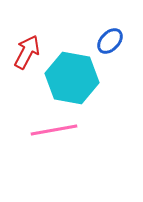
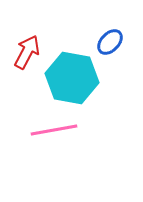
blue ellipse: moved 1 px down
